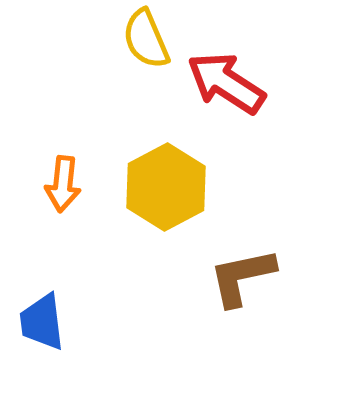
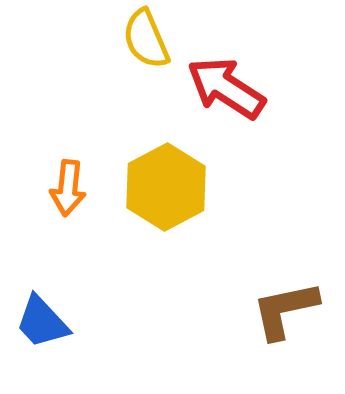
red arrow: moved 5 px down
orange arrow: moved 5 px right, 4 px down
brown L-shape: moved 43 px right, 33 px down
blue trapezoid: rotated 36 degrees counterclockwise
